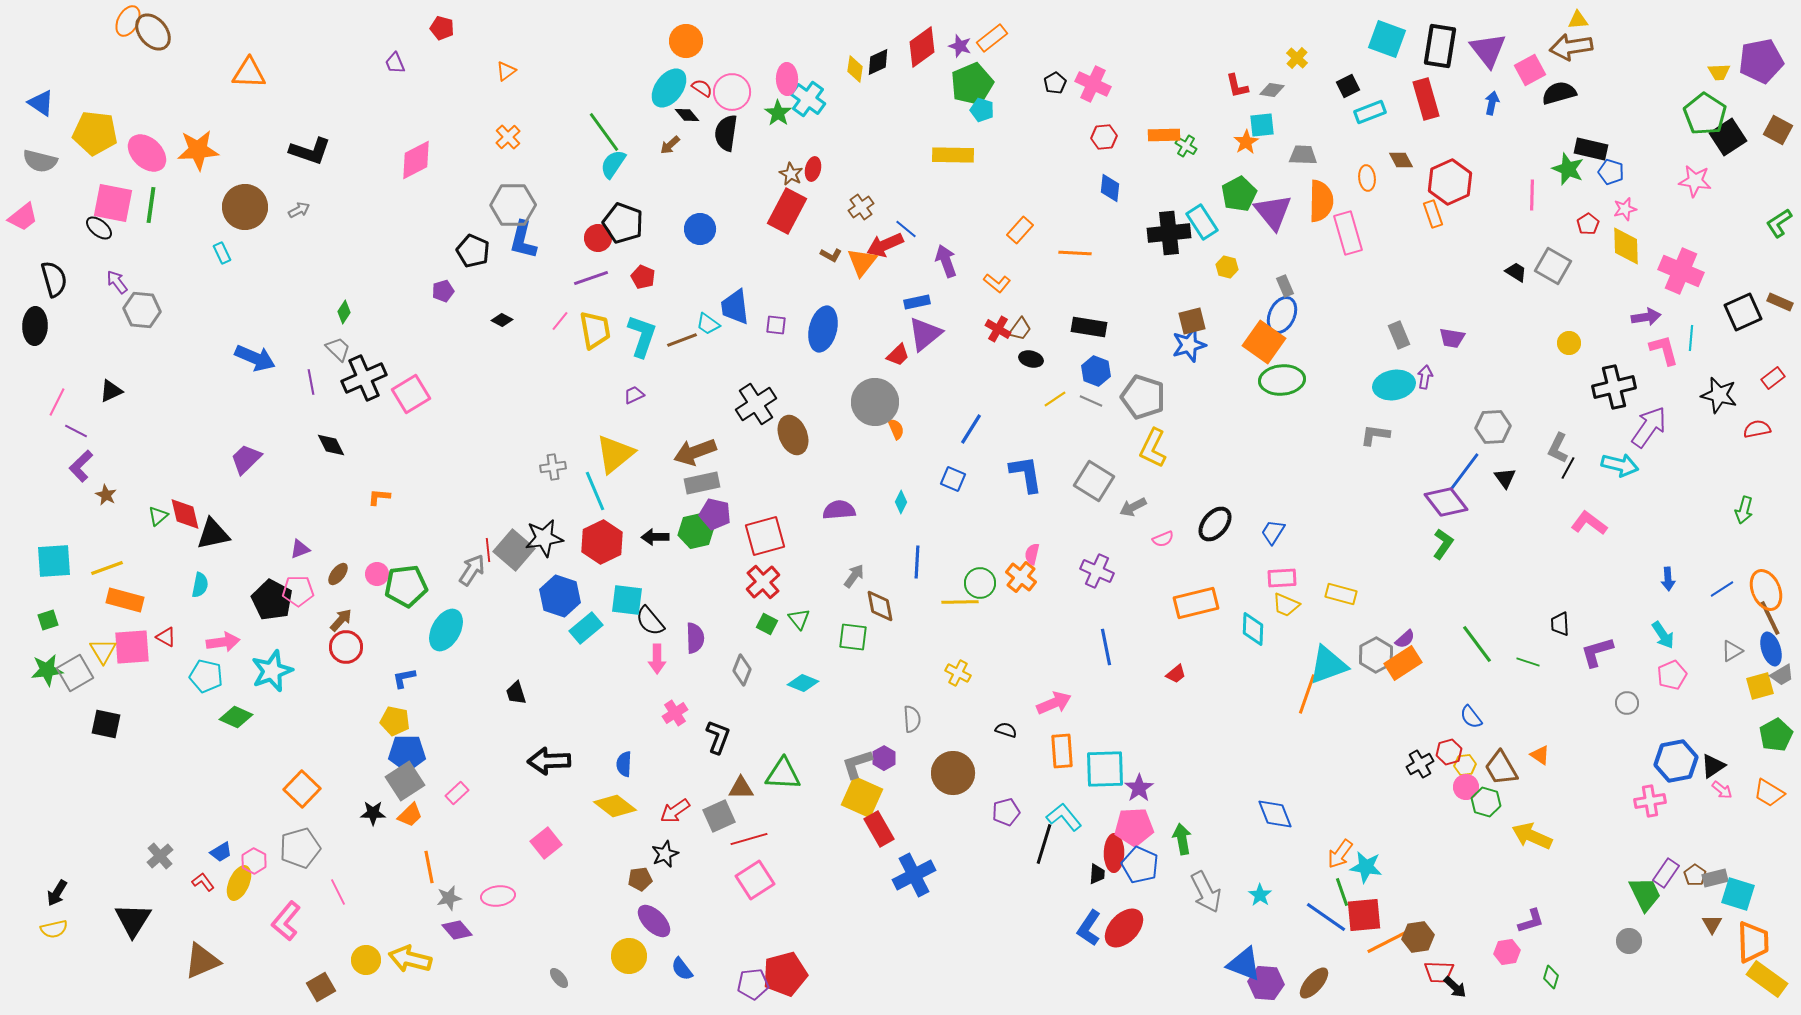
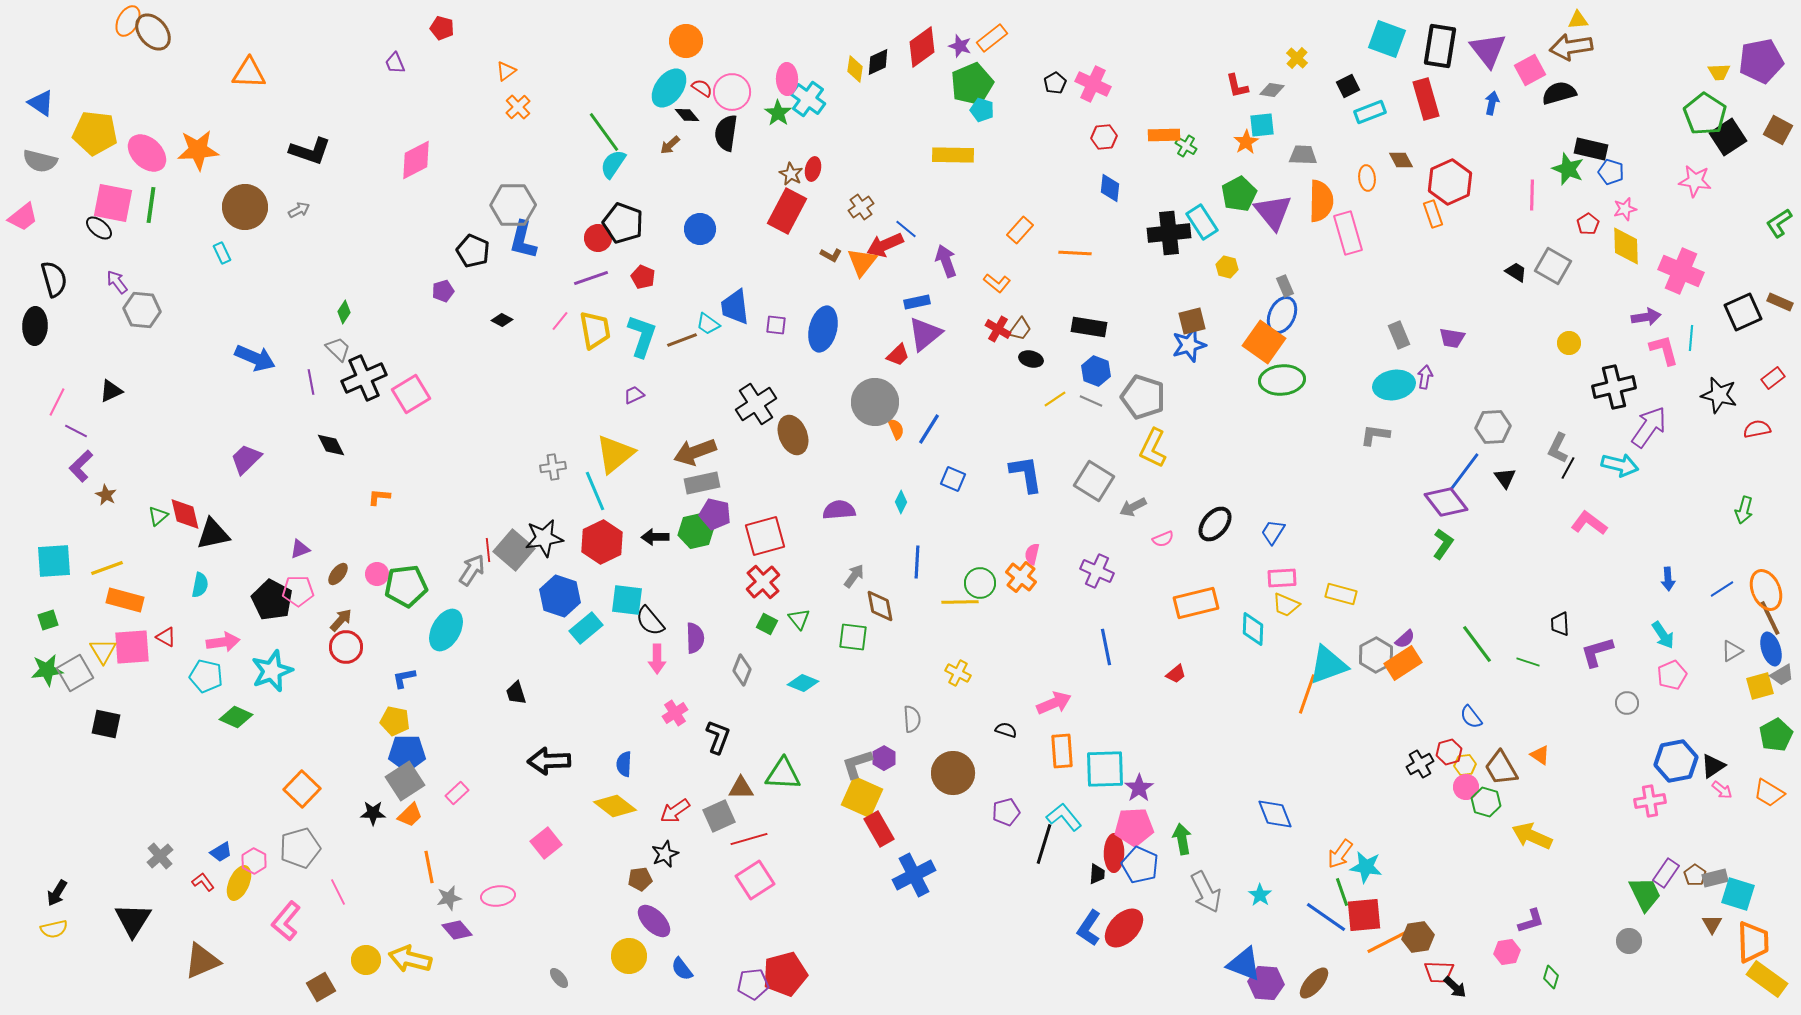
orange cross at (508, 137): moved 10 px right, 30 px up
blue line at (971, 429): moved 42 px left
